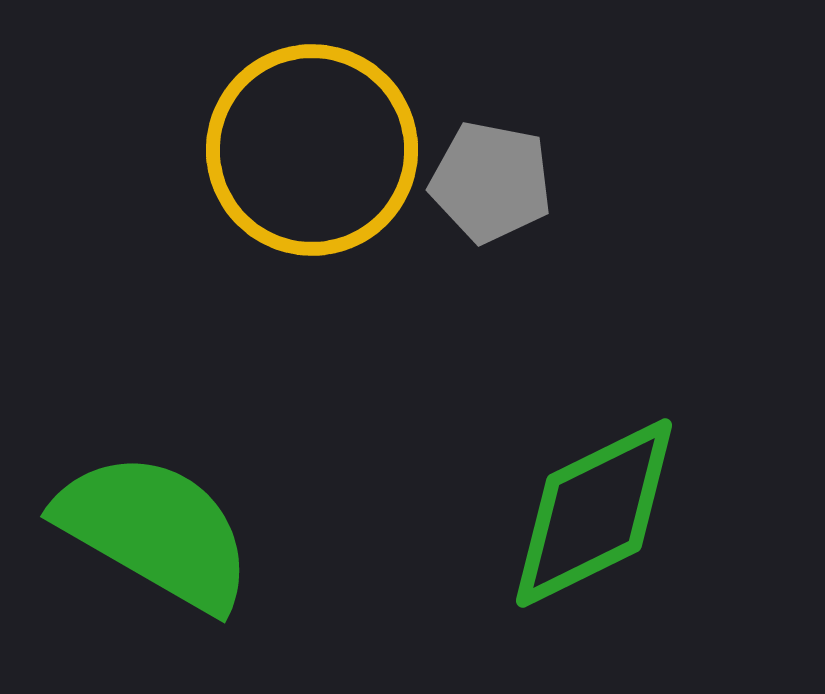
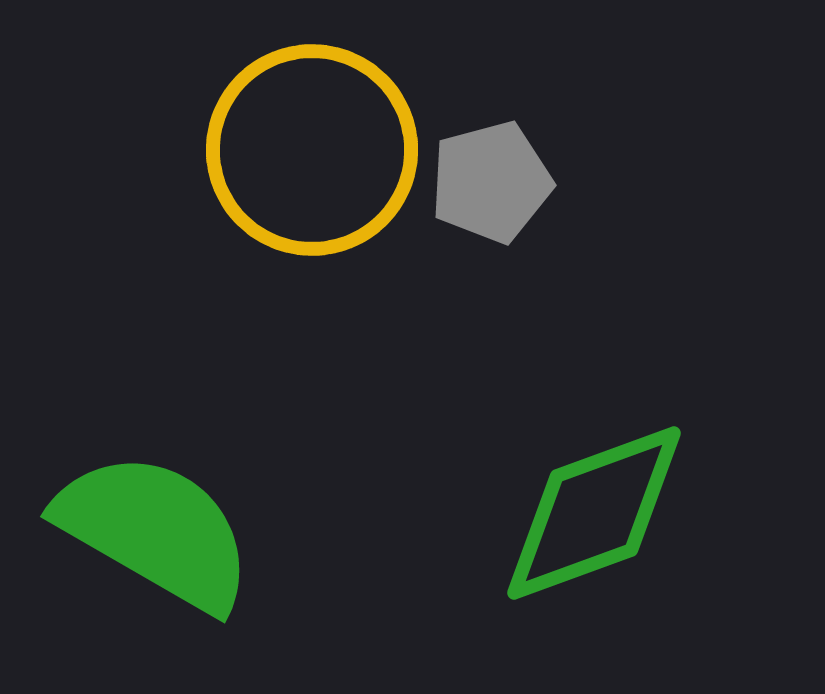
gray pentagon: rotated 26 degrees counterclockwise
green diamond: rotated 6 degrees clockwise
